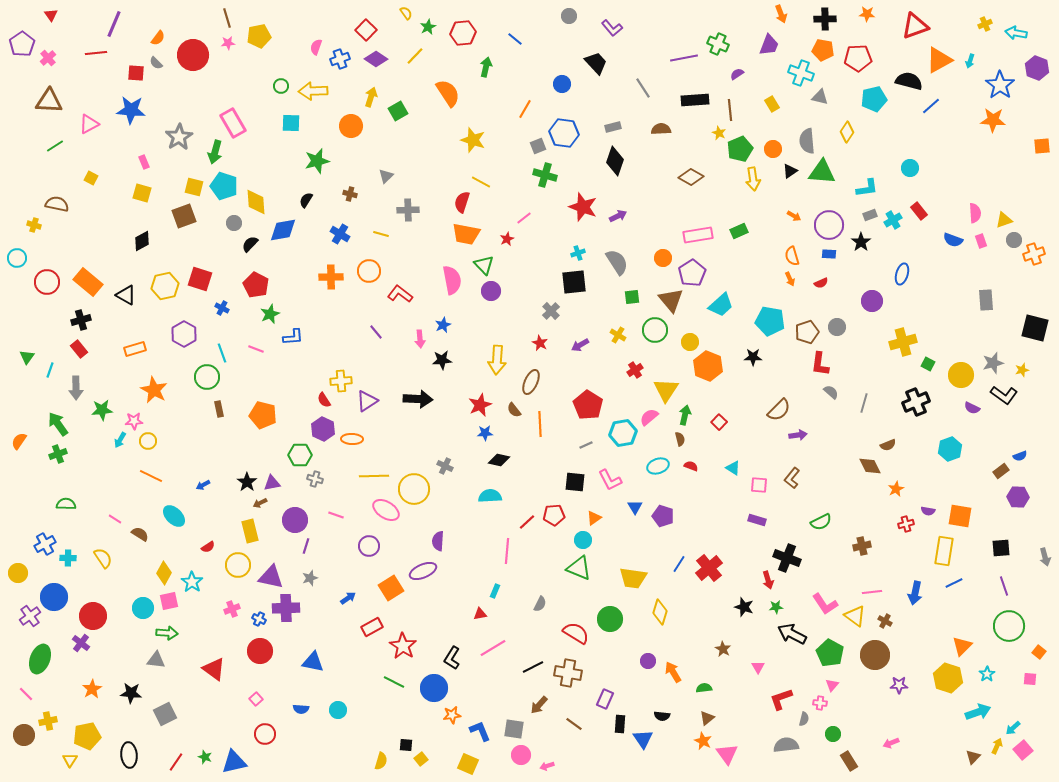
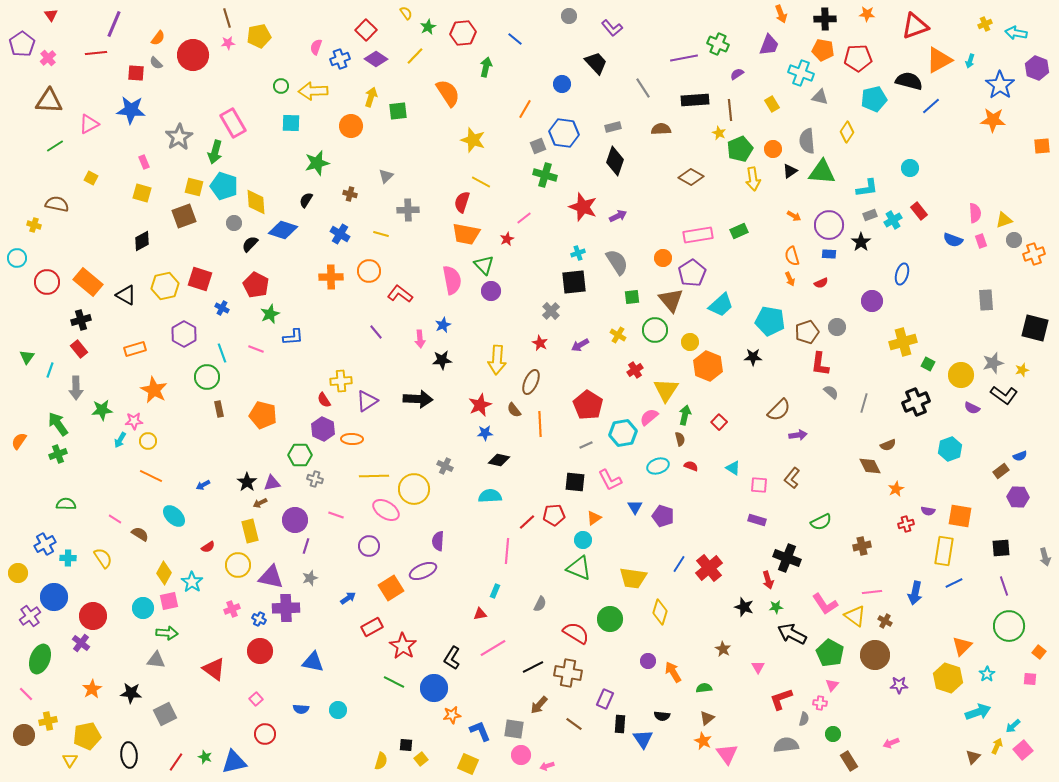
green square at (398, 111): rotated 24 degrees clockwise
green star at (317, 161): moved 2 px down
blue diamond at (283, 230): rotated 28 degrees clockwise
cyan arrow at (1013, 728): moved 2 px up
